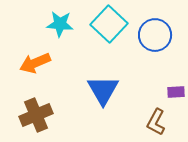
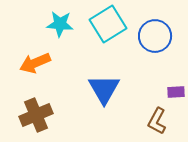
cyan square: moved 1 px left; rotated 15 degrees clockwise
blue circle: moved 1 px down
blue triangle: moved 1 px right, 1 px up
brown L-shape: moved 1 px right, 1 px up
